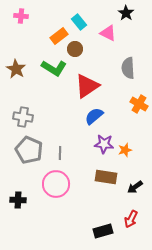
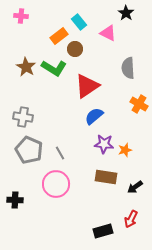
brown star: moved 10 px right, 2 px up
gray line: rotated 32 degrees counterclockwise
black cross: moved 3 px left
